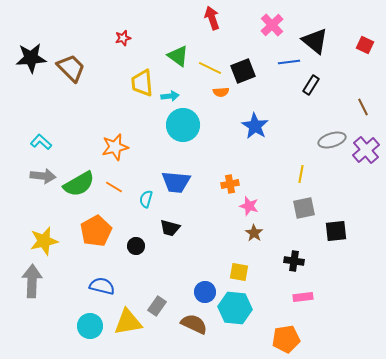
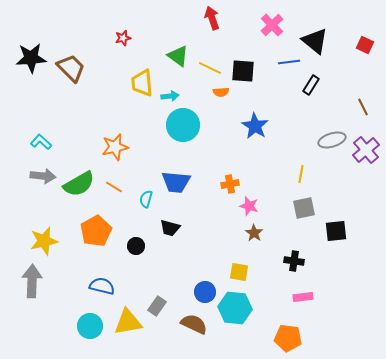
black square at (243, 71): rotated 25 degrees clockwise
orange pentagon at (286, 339): moved 2 px right, 1 px up; rotated 16 degrees clockwise
